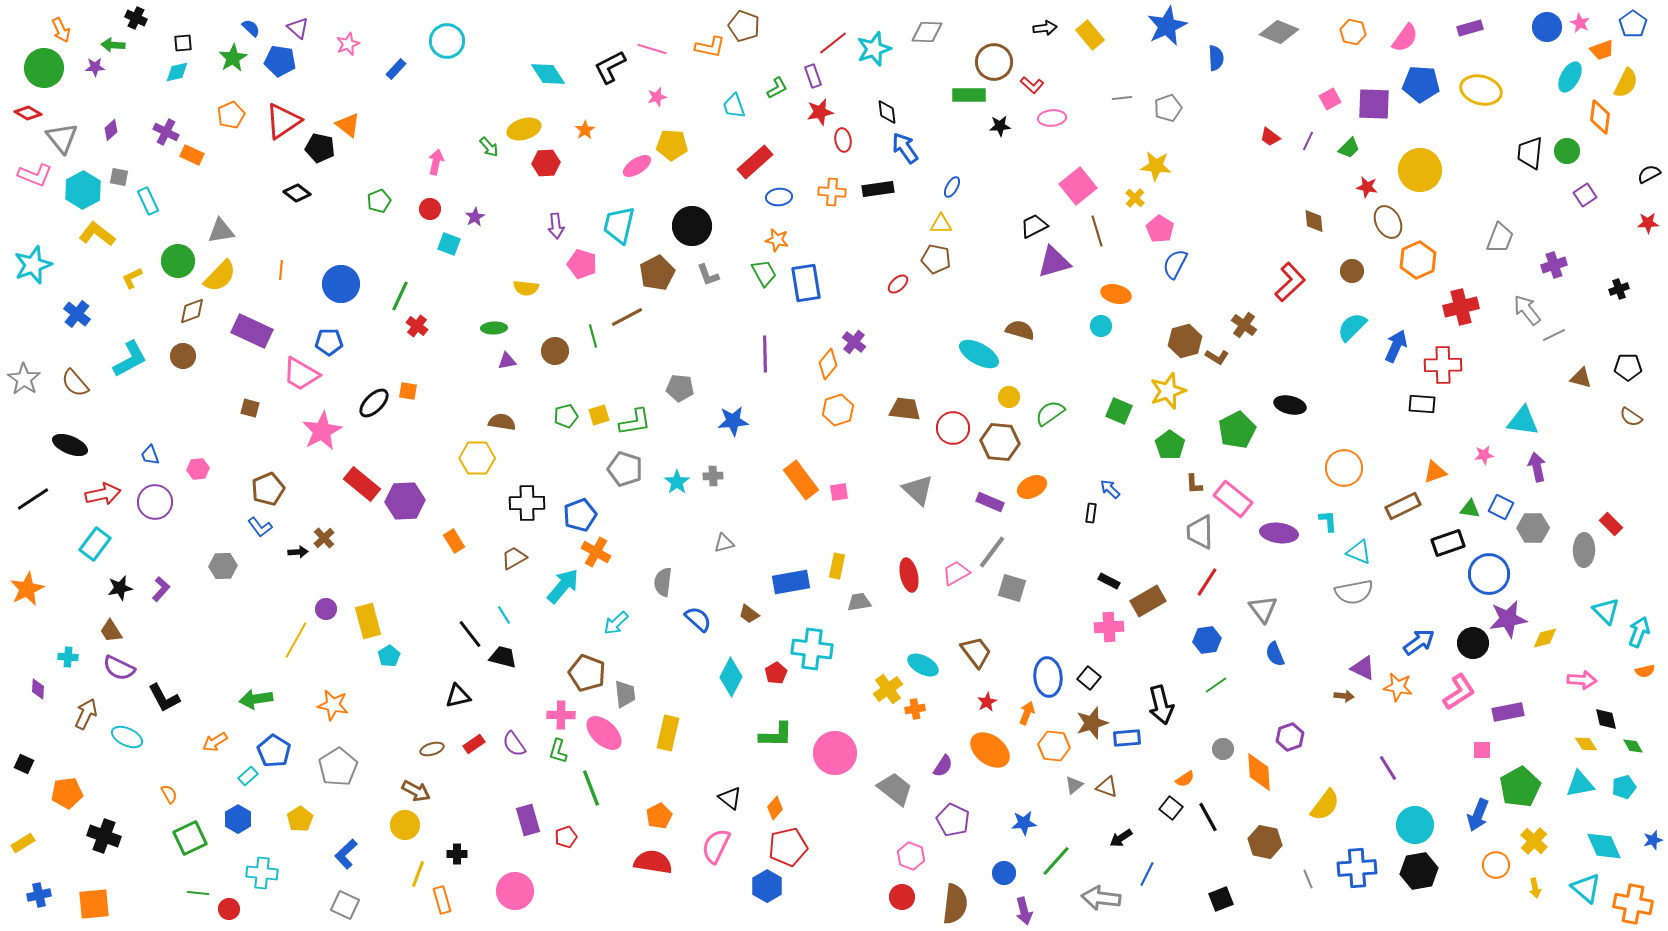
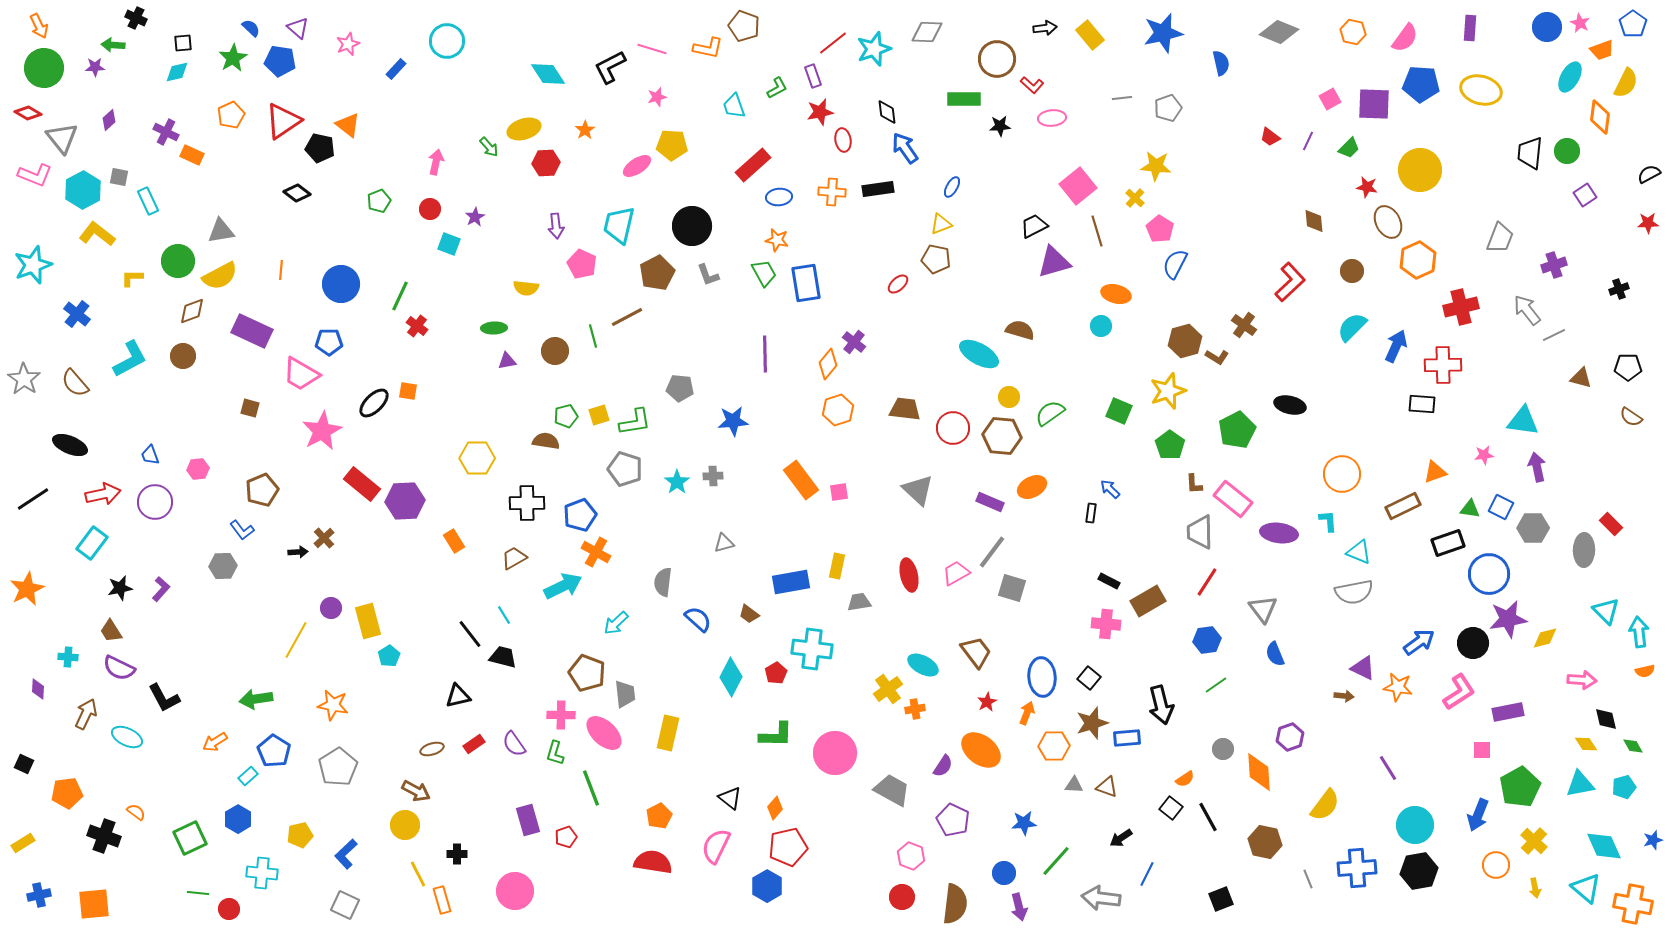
blue star at (1167, 26): moved 4 px left, 7 px down; rotated 12 degrees clockwise
purple rectangle at (1470, 28): rotated 70 degrees counterclockwise
orange arrow at (61, 30): moved 22 px left, 4 px up
orange L-shape at (710, 47): moved 2 px left, 1 px down
blue semicircle at (1216, 58): moved 5 px right, 5 px down; rotated 10 degrees counterclockwise
brown circle at (994, 62): moved 3 px right, 3 px up
green rectangle at (969, 95): moved 5 px left, 4 px down
purple diamond at (111, 130): moved 2 px left, 10 px up
red rectangle at (755, 162): moved 2 px left, 3 px down
yellow triangle at (941, 224): rotated 20 degrees counterclockwise
pink pentagon at (582, 264): rotated 8 degrees clockwise
yellow semicircle at (220, 276): rotated 18 degrees clockwise
yellow L-shape at (132, 278): rotated 25 degrees clockwise
brown semicircle at (502, 422): moved 44 px right, 19 px down
brown hexagon at (1000, 442): moved 2 px right, 6 px up
orange circle at (1344, 468): moved 2 px left, 6 px down
brown pentagon at (268, 489): moved 6 px left, 1 px down
blue L-shape at (260, 527): moved 18 px left, 3 px down
cyan rectangle at (95, 544): moved 3 px left, 1 px up
cyan arrow at (563, 586): rotated 24 degrees clockwise
purple circle at (326, 609): moved 5 px right, 1 px up
pink cross at (1109, 627): moved 3 px left, 3 px up; rotated 8 degrees clockwise
cyan arrow at (1639, 632): rotated 28 degrees counterclockwise
blue ellipse at (1048, 677): moved 6 px left
orange hexagon at (1054, 746): rotated 8 degrees counterclockwise
orange ellipse at (990, 750): moved 9 px left
green L-shape at (558, 751): moved 3 px left, 2 px down
gray triangle at (1074, 785): rotated 42 degrees clockwise
gray trapezoid at (895, 789): moved 3 px left, 1 px down; rotated 9 degrees counterclockwise
orange semicircle at (169, 794): moved 33 px left, 18 px down; rotated 24 degrees counterclockwise
yellow pentagon at (300, 819): moved 16 px down; rotated 20 degrees clockwise
yellow line at (418, 874): rotated 48 degrees counterclockwise
purple arrow at (1024, 911): moved 5 px left, 4 px up
